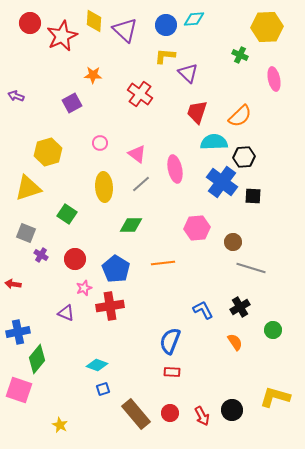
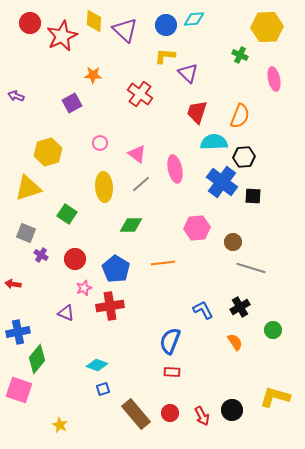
orange semicircle at (240, 116): rotated 25 degrees counterclockwise
